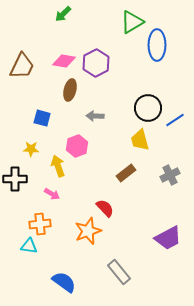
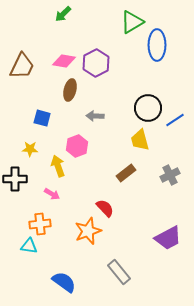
yellow star: moved 1 px left
